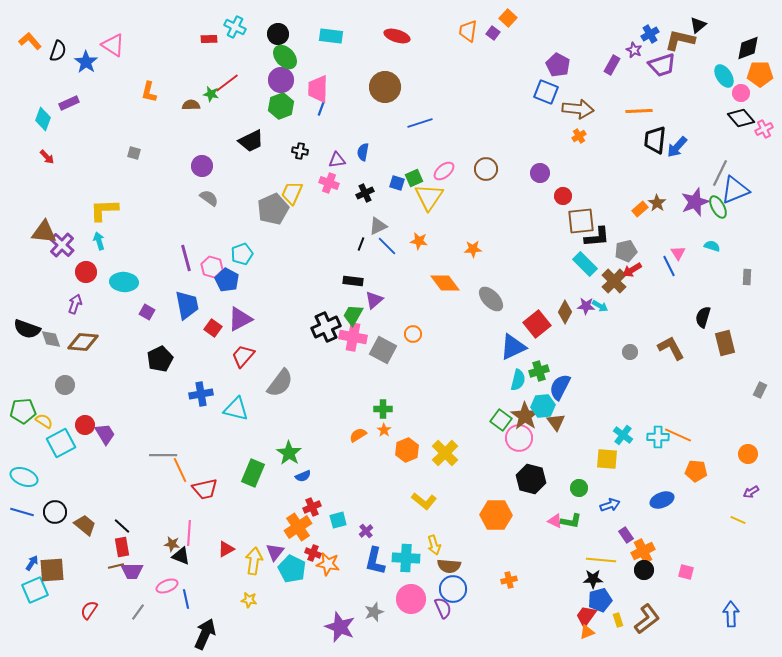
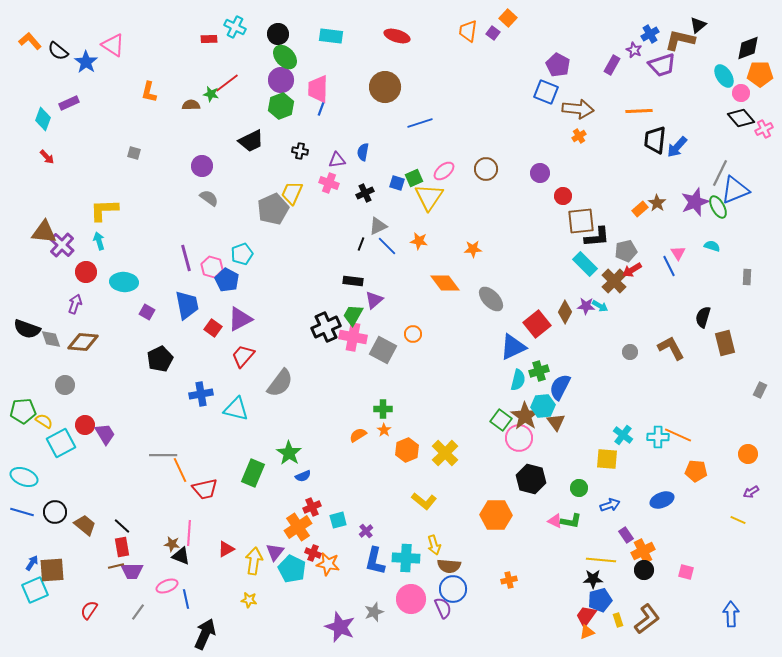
black semicircle at (58, 51): rotated 110 degrees clockwise
